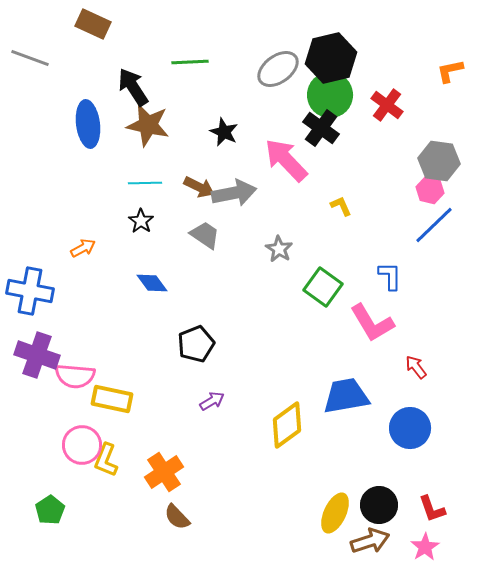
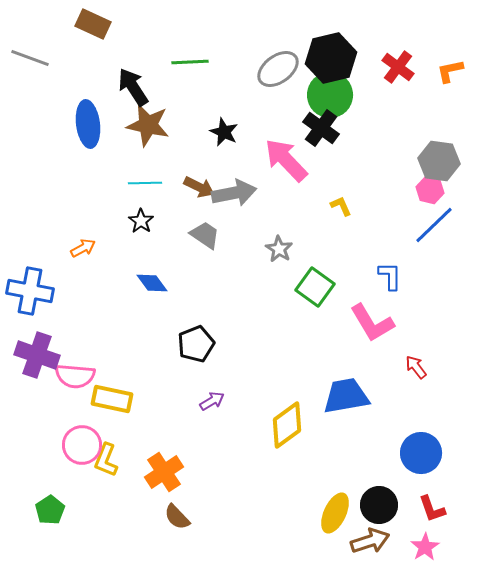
red cross at (387, 105): moved 11 px right, 38 px up
green square at (323, 287): moved 8 px left
blue circle at (410, 428): moved 11 px right, 25 px down
